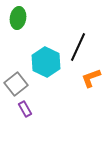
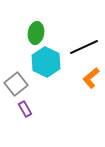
green ellipse: moved 18 px right, 15 px down
black line: moved 6 px right; rotated 40 degrees clockwise
orange L-shape: rotated 20 degrees counterclockwise
